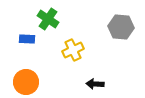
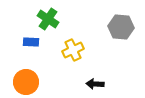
blue rectangle: moved 4 px right, 3 px down
